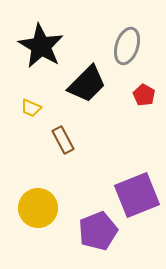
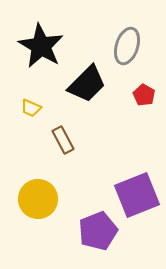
yellow circle: moved 9 px up
